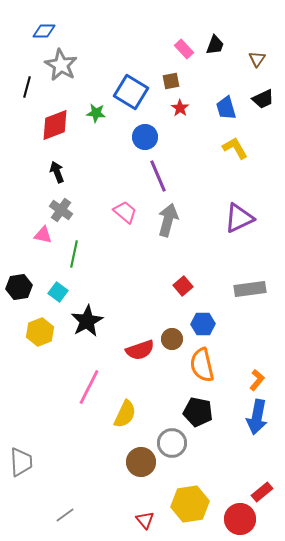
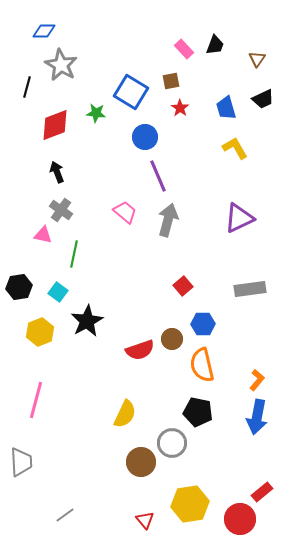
pink line at (89, 387): moved 53 px left, 13 px down; rotated 12 degrees counterclockwise
